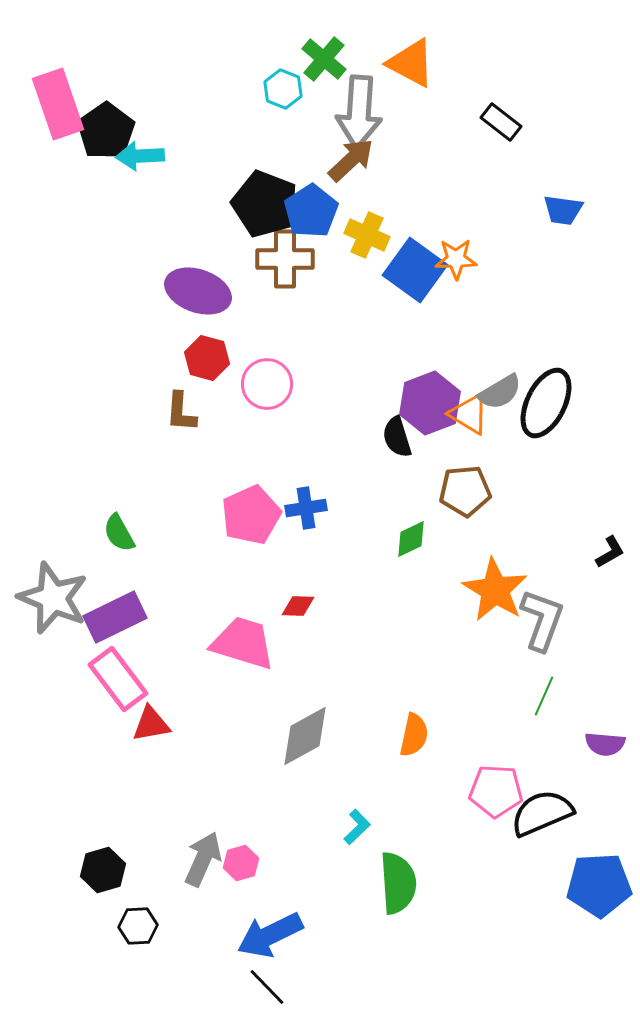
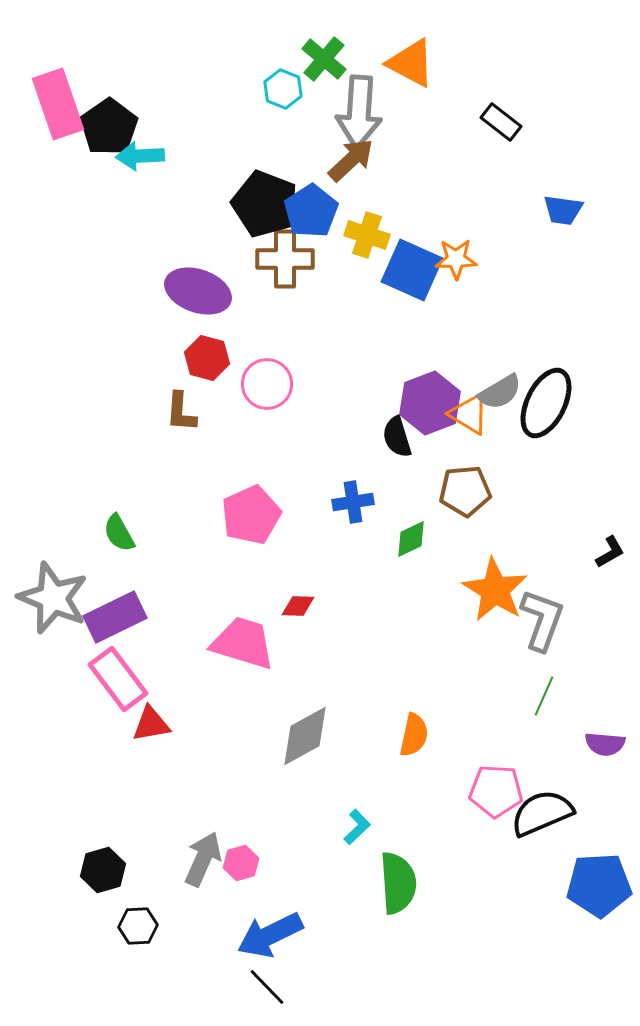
black pentagon at (106, 131): moved 3 px right, 4 px up
yellow cross at (367, 235): rotated 6 degrees counterclockwise
blue square at (415, 270): moved 3 px left; rotated 12 degrees counterclockwise
blue cross at (306, 508): moved 47 px right, 6 px up
